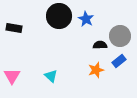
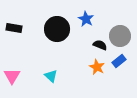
black circle: moved 2 px left, 13 px down
black semicircle: rotated 24 degrees clockwise
orange star: moved 1 px right, 3 px up; rotated 28 degrees counterclockwise
